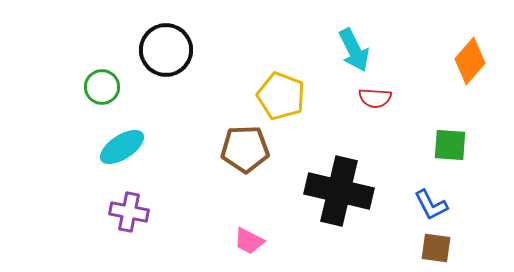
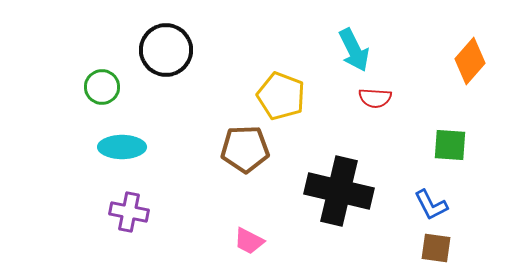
cyan ellipse: rotated 33 degrees clockwise
